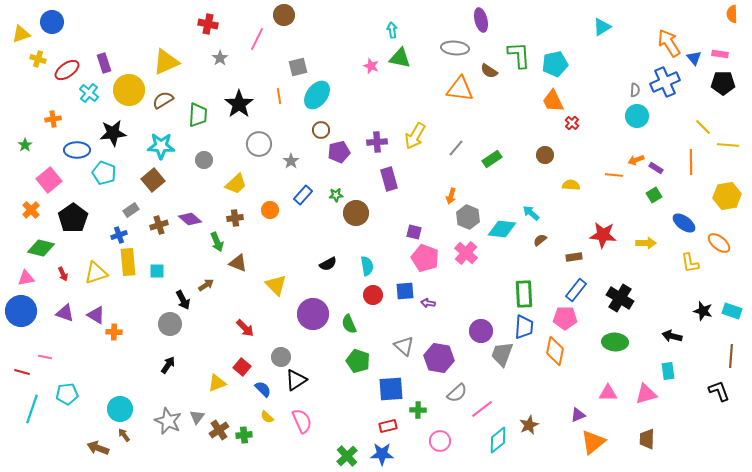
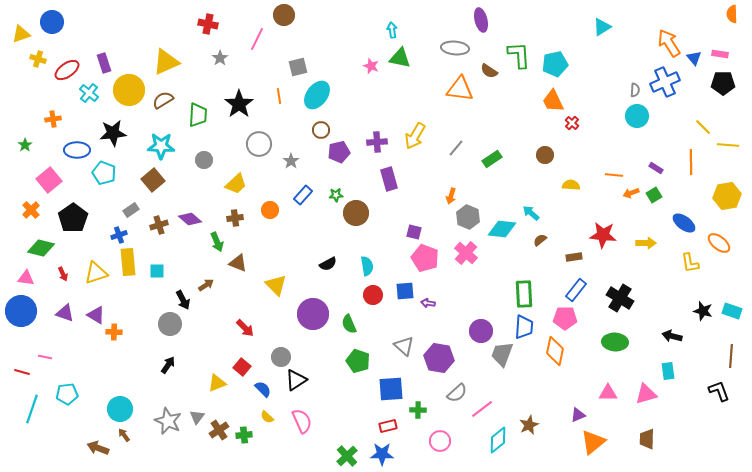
orange arrow at (636, 160): moved 5 px left, 33 px down
pink triangle at (26, 278): rotated 18 degrees clockwise
